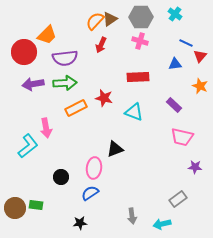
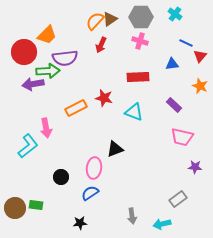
blue triangle: moved 3 px left
green arrow: moved 17 px left, 12 px up
